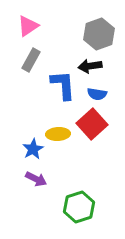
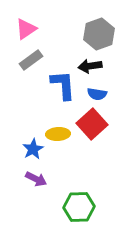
pink triangle: moved 2 px left, 3 px down
gray rectangle: rotated 25 degrees clockwise
green hexagon: rotated 16 degrees clockwise
